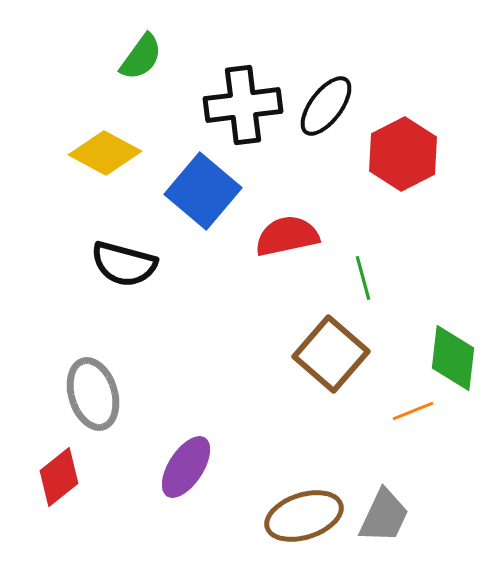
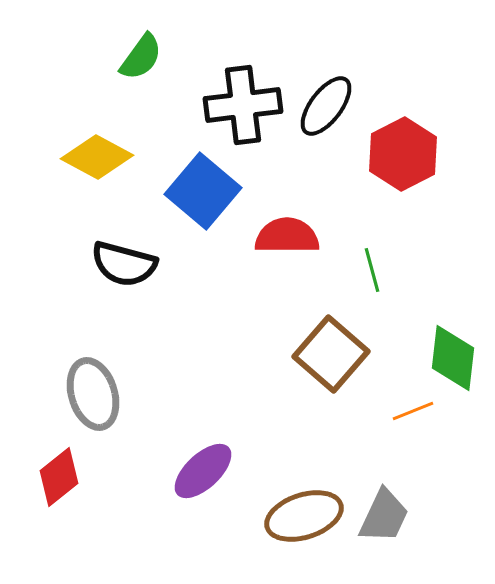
yellow diamond: moved 8 px left, 4 px down
red semicircle: rotated 12 degrees clockwise
green line: moved 9 px right, 8 px up
purple ellipse: moved 17 px right, 4 px down; rotated 14 degrees clockwise
